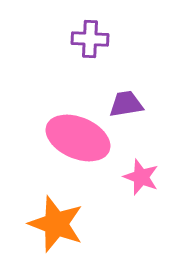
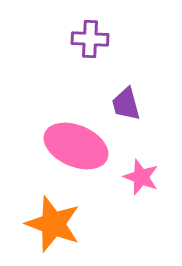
purple trapezoid: rotated 96 degrees counterclockwise
pink ellipse: moved 2 px left, 8 px down
orange star: moved 3 px left
